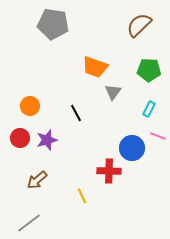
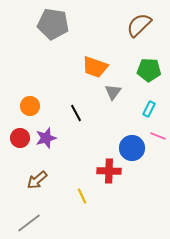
purple star: moved 1 px left, 2 px up
